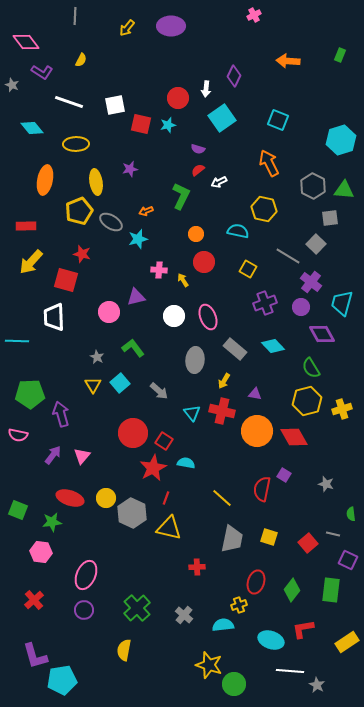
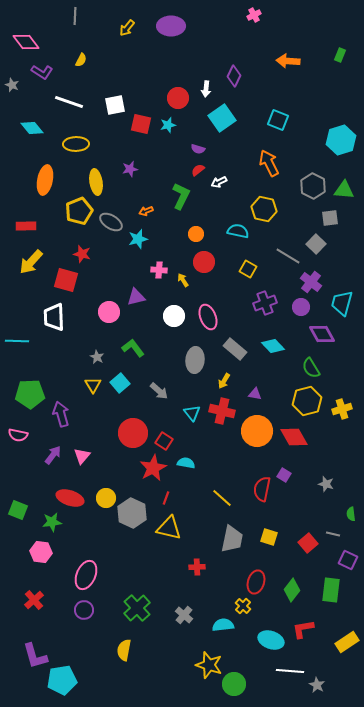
yellow cross at (239, 605): moved 4 px right, 1 px down; rotated 28 degrees counterclockwise
